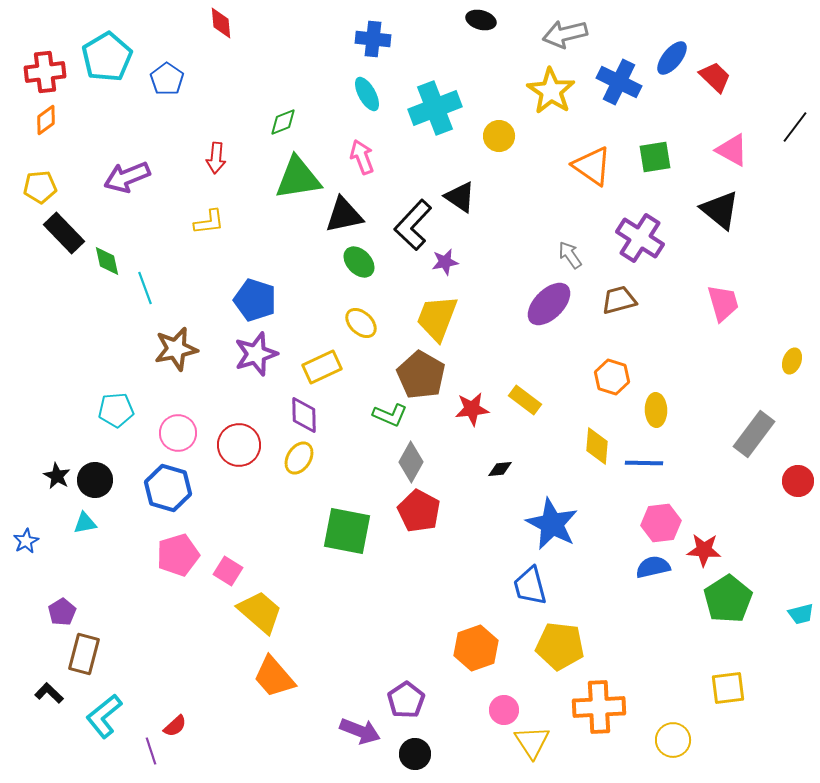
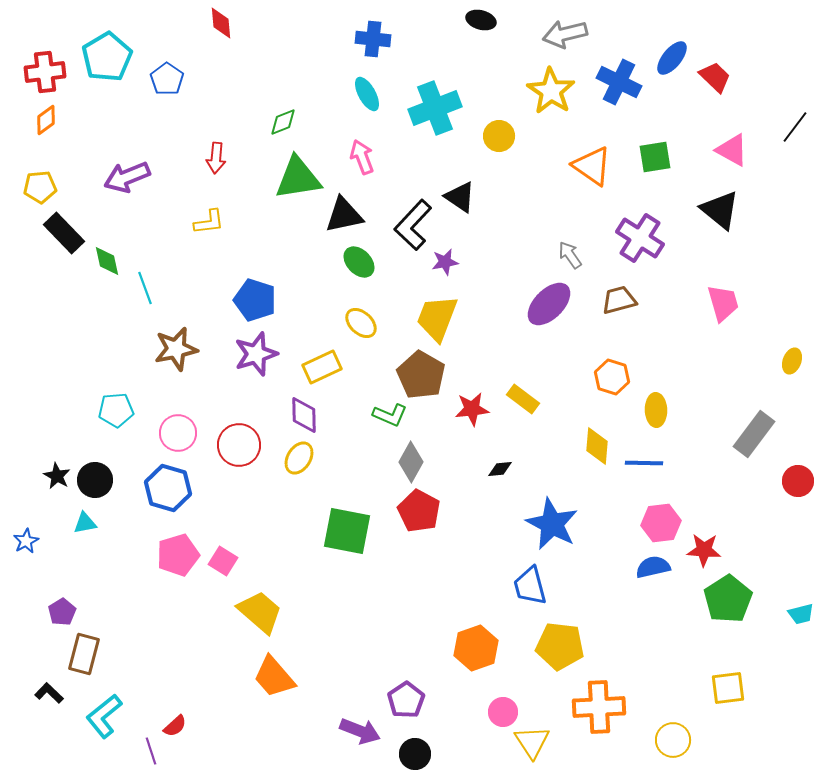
yellow rectangle at (525, 400): moved 2 px left, 1 px up
pink square at (228, 571): moved 5 px left, 10 px up
pink circle at (504, 710): moved 1 px left, 2 px down
